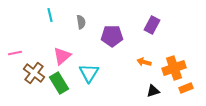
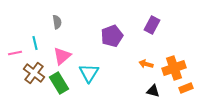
cyan line: moved 15 px left, 28 px down
gray semicircle: moved 24 px left
purple pentagon: rotated 20 degrees counterclockwise
orange arrow: moved 2 px right, 2 px down
black triangle: rotated 32 degrees clockwise
